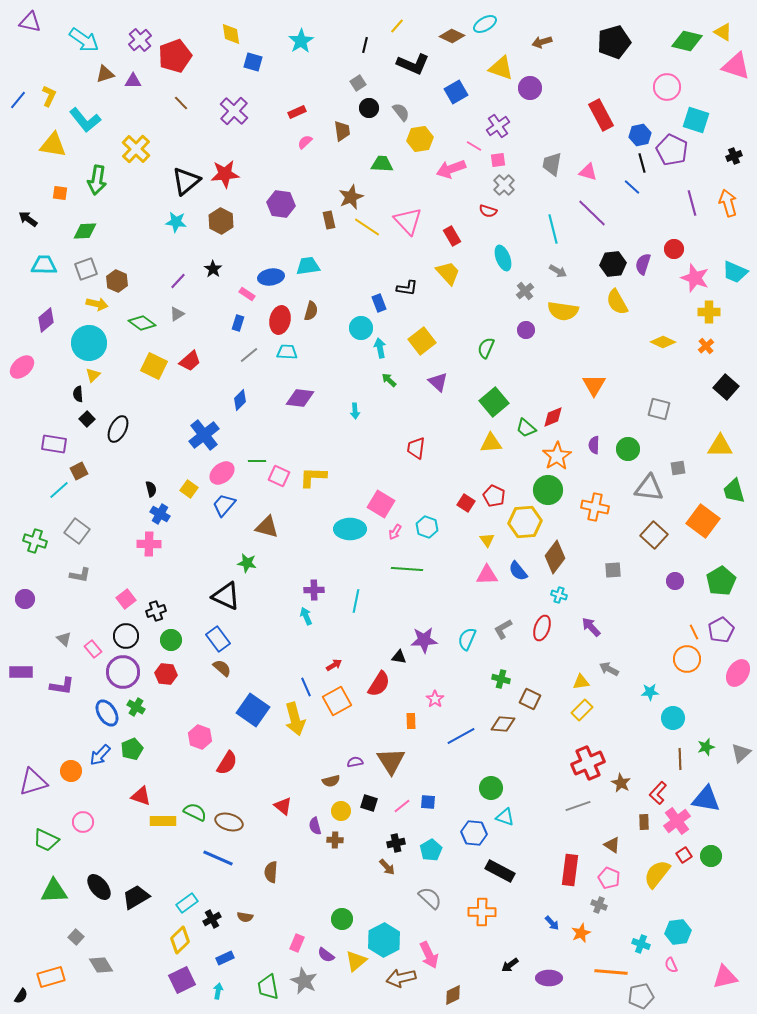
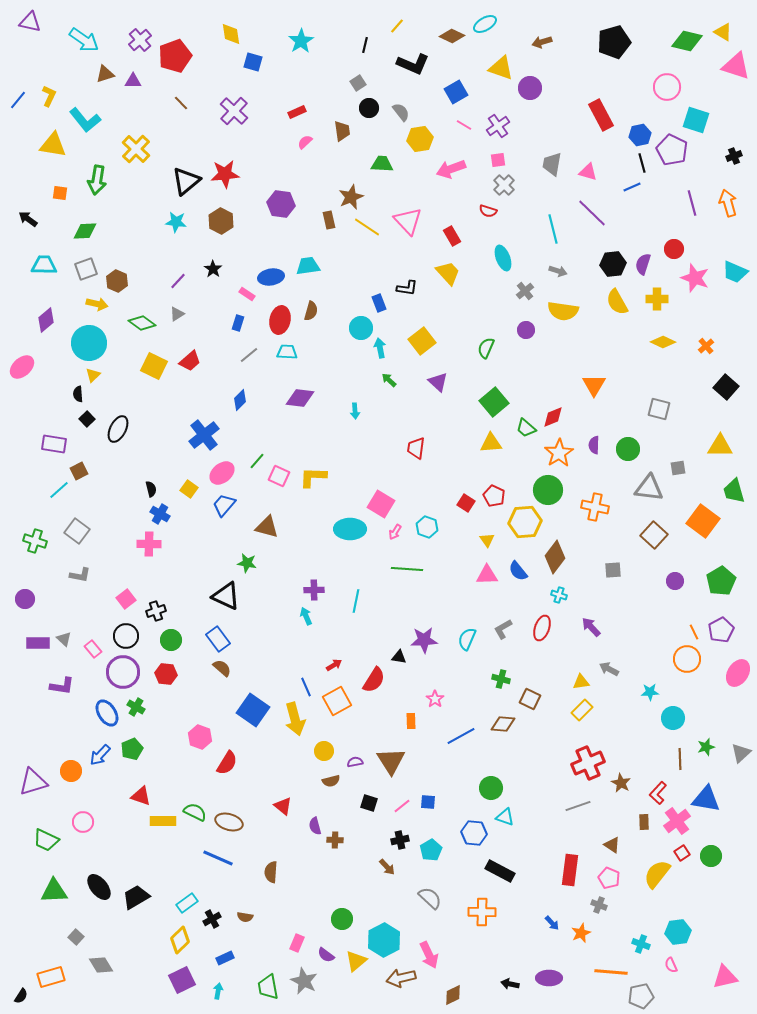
pink line at (474, 146): moved 10 px left, 21 px up
blue line at (632, 187): rotated 66 degrees counterclockwise
gray arrow at (558, 271): rotated 12 degrees counterclockwise
yellow cross at (709, 312): moved 52 px left, 13 px up
orange star at (557, 456): moved 2 px right, 3 px up
green line at (257, 461): rotated 48 degrees counterclockwise
purple rectangle at (21, 672): moved 17 px right, 29 px up
red semicircle at (379, 684): moved 5 px left, 4 px up
yellow circle at (341, 811): moved 17 px left, 60 px up
black cross at (396, 843): moved 4 px right, 3 px up
red square at (684, 855): moved 2 px left, 2 px up
black arrow at (510, 965): moved 19 px down; rotated 48 degrees clockwise
